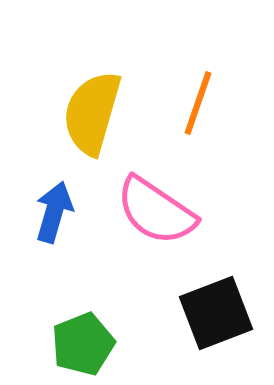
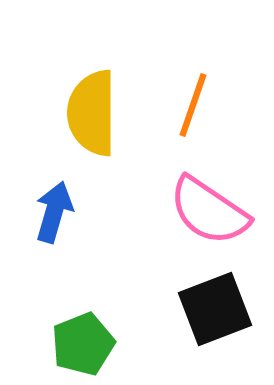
orange line: moved 5 px left, 2 px down
yellow semicircle: rotated 16 degrees counterclockwise
pink semicircle: moved 53 px right
black square: moved 1 px left, 4 px up
